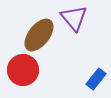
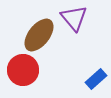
blue rectangle: rotated 10 degrees clockwise
